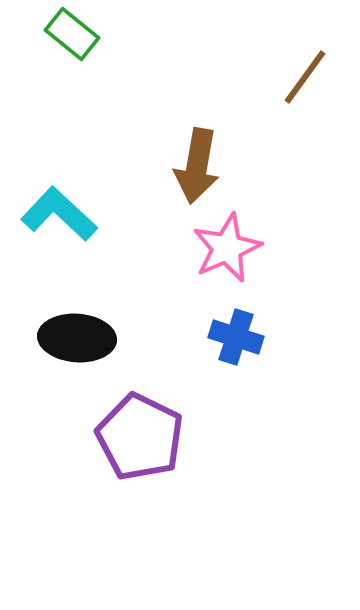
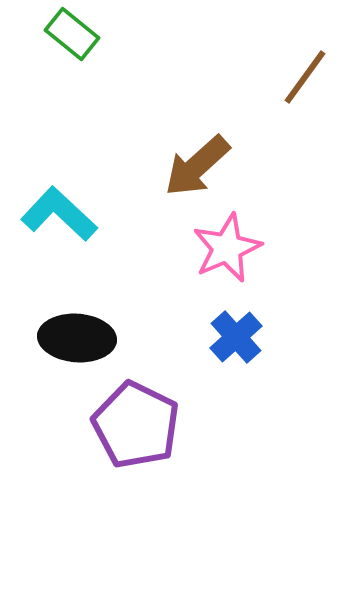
brown arrow: rotated 38 degrees clockwise
blue cross: rotated 30 degrees clockwise
purple pentagon: moved 4 px left, 12 px up
